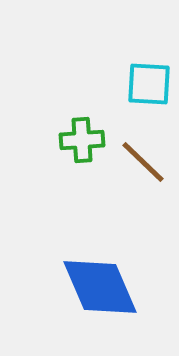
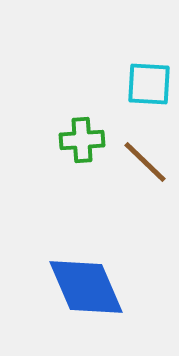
brown line: moved 2 px right
blue diamond: moved 14 px left
